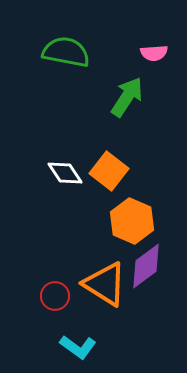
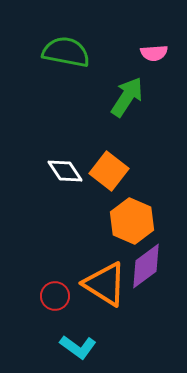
white diamond: moved 2 px up
